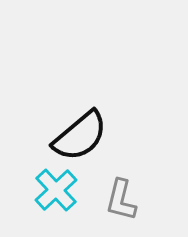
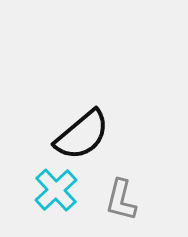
black semicircle: moved 2 px right, 1 px up
